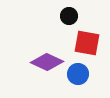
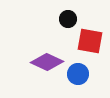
black circle: moved 1 px left, 3 px down
red square: moved 3 px right, 2 px up
